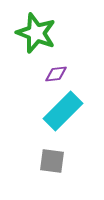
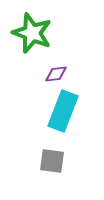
green star: moved 4 px left
cyan rectangle: rotated 24 degrees counterclockwise
